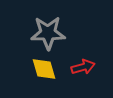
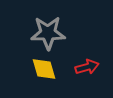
red arrow: moved 4 px right
